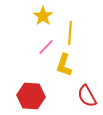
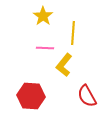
yellow line: moved 3 px right
pink line: moved 1 px left, 1 px down; rotated 48 degrees clockwise
yellow L-shape: rotated 20 degrees clockwise
